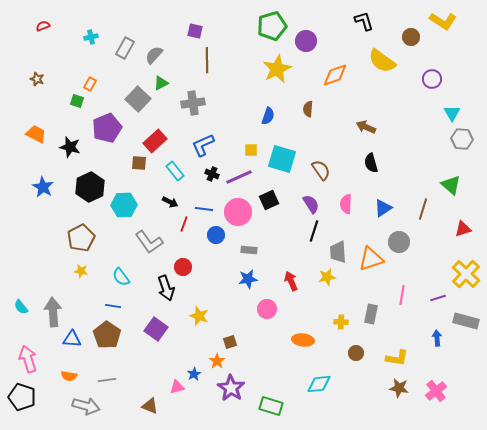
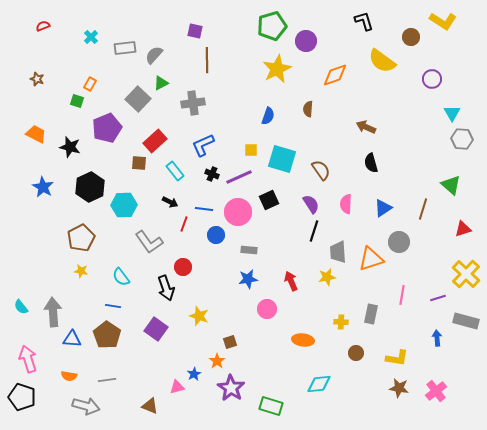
cyan cross at (91, 37): rotated 32 degrees counterclockwise
gray rectangle at (125, 48): rotated 55 degrees clockwise
